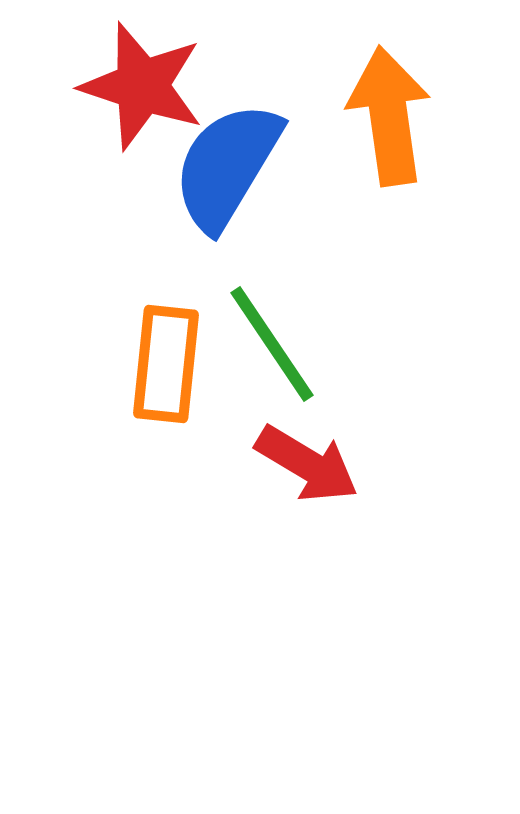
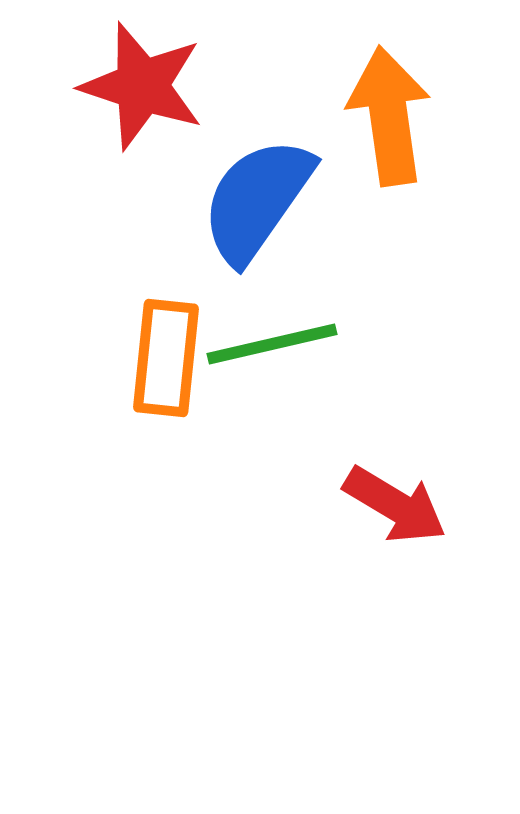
blue semicircle: moved 30 px right, 34 px down; rotated 4 degrees clockwise
green line: rotated 69 degrees counterclockwise
orange rectangle: moved 6 px up
red arrow: moved 88 px right, 41 px down
